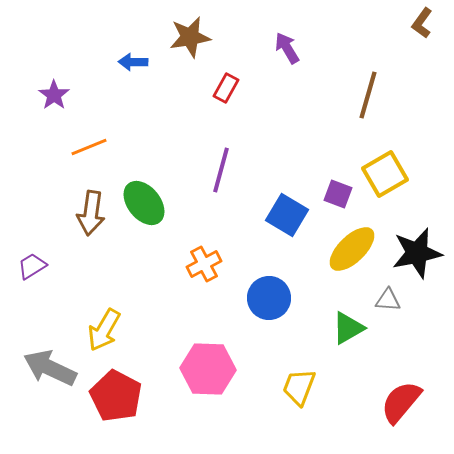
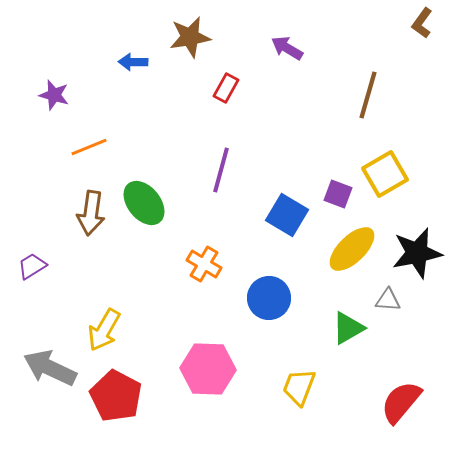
purple arrow: rotated 28 degrees counterclockwise
purple star: rotated 20 degrees counterclockwise
orange cross: rotated 32 degrees counterclockwise
